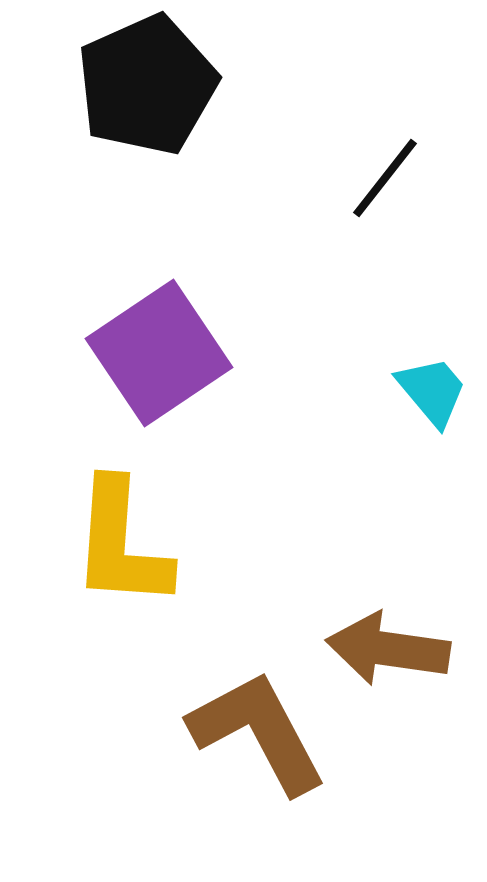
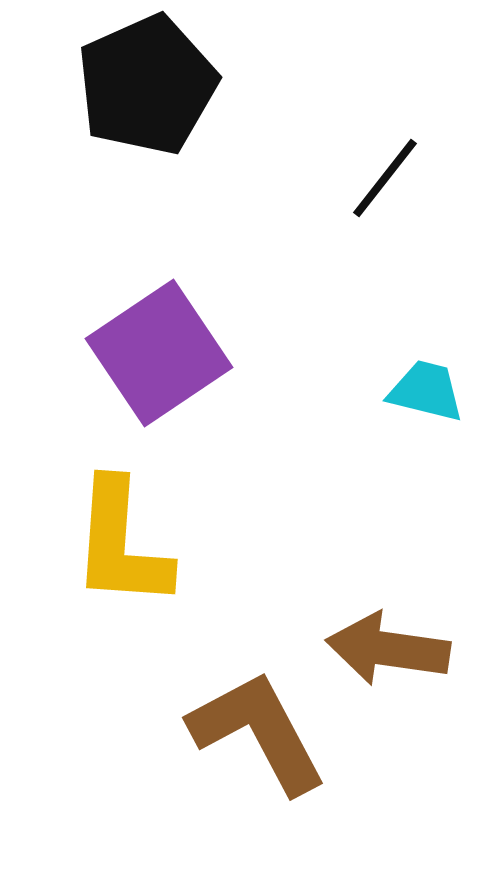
cyan trapezoid: moved 6 px left; rotated 36 degrees counterclockwise
